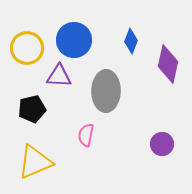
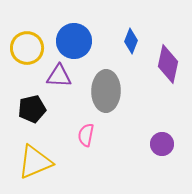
blue circle: moved 1 px down
